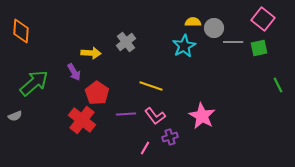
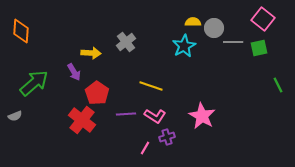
pink L-shape: rotated 20 degrees counterclockwise
purple cross: moved 3 px left
